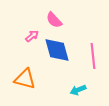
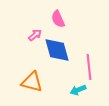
pink semicircle: moved 4 px right, 1 px up; rotated 18 degrees clockwise
pink arrow: moved 3 px right, 1 px up
pink line: moved 4 px left, 11 px down
orange triangle: moved 7 px right, 3 px down
